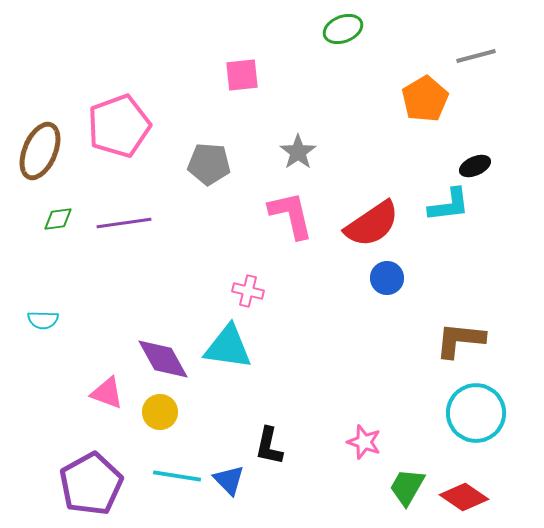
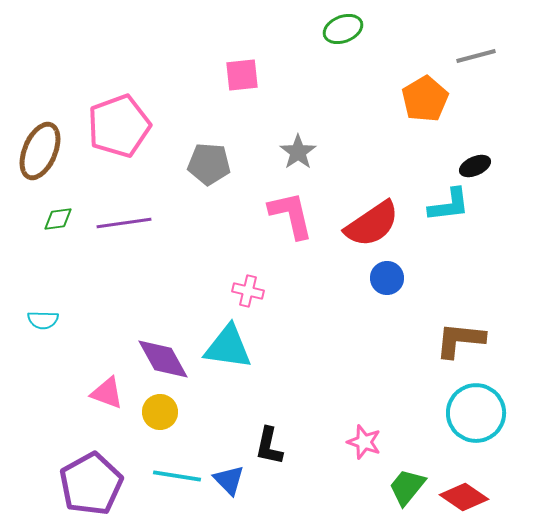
green trapezoid: rotated 9 degrees clockwise
